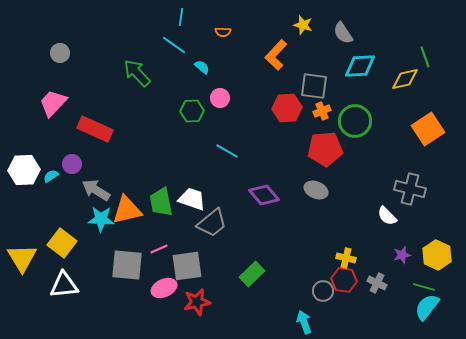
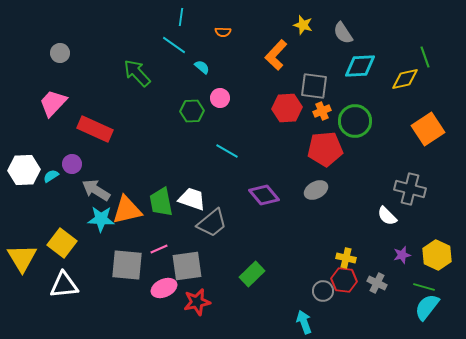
gray ellipse at (316, 190): rotated 50 degrees counterclockwise
